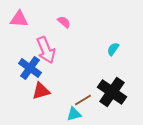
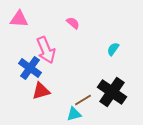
pink semicircle: moved 9 px right, 1 px down
